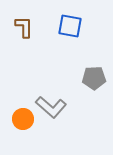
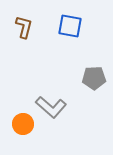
brown L-shape: rotated 15 degrees clockwise
orange circle: moved 5 px down
